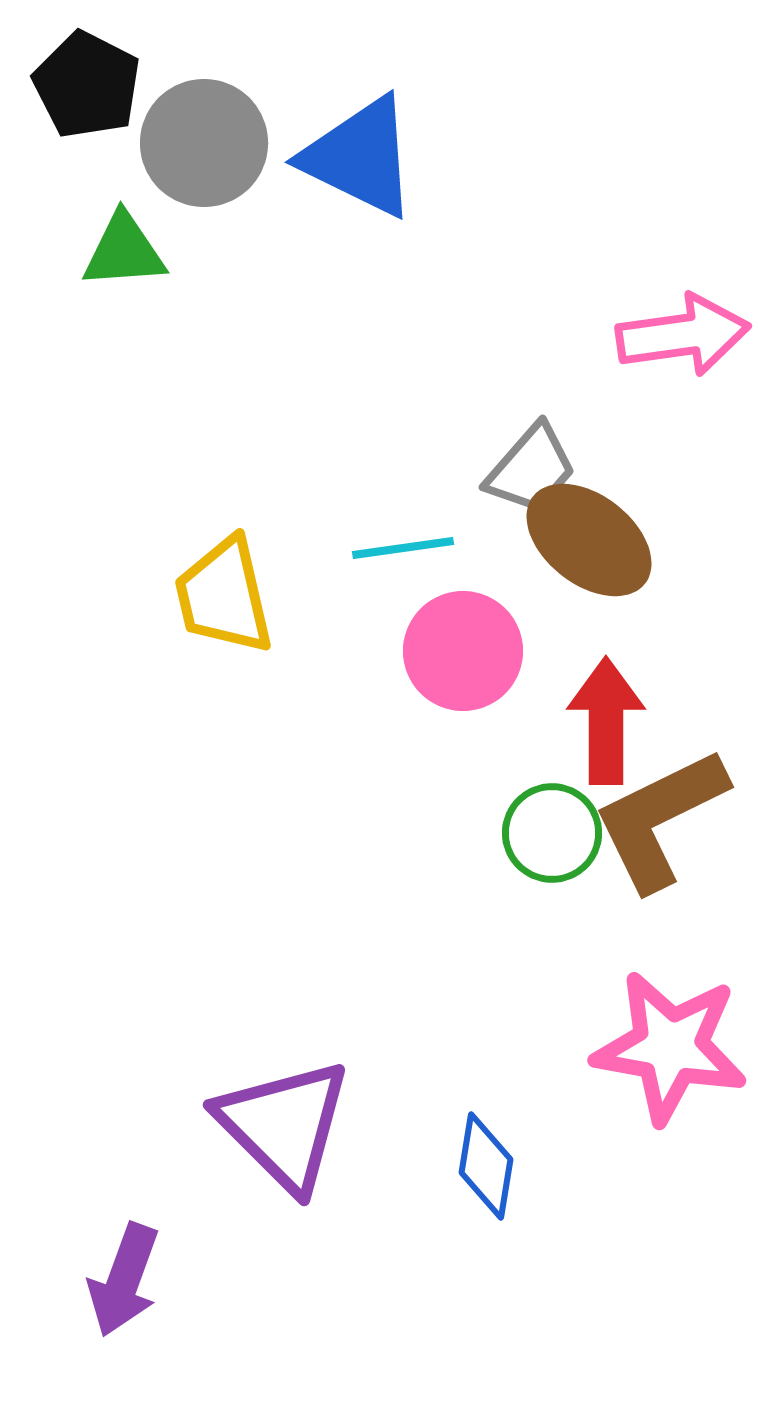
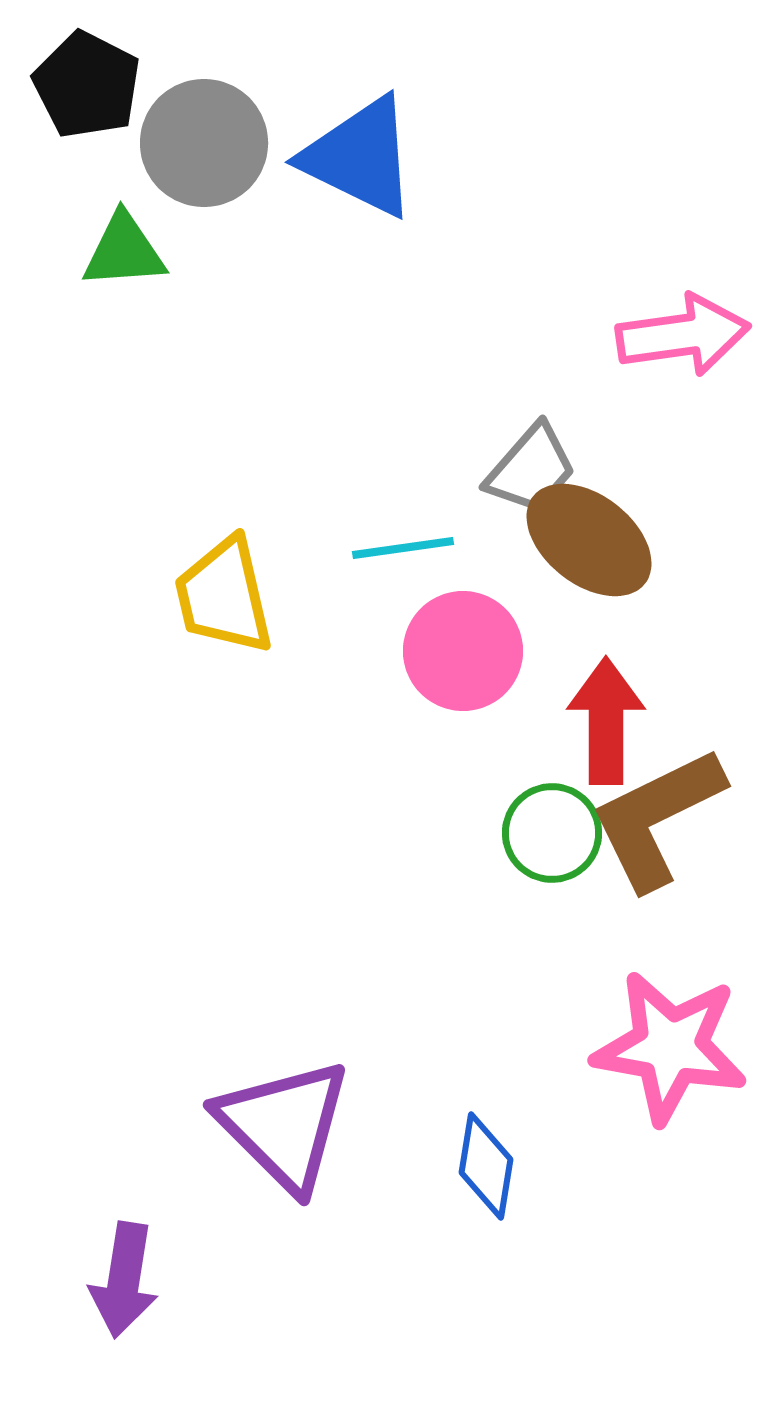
brown L-shape: moved 3 px left, 1 px up
purple arrow: rotated 11 degrees counterclockwise
